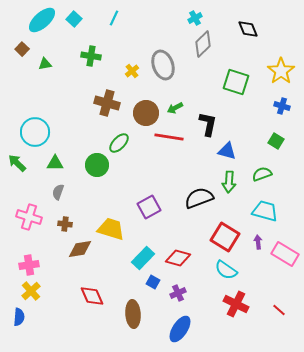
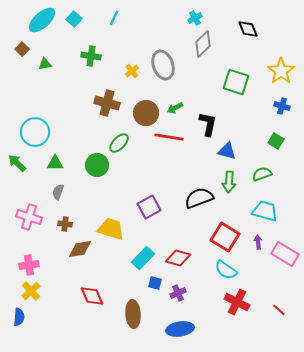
blue square at (153, 282): moved 2 px right, 1 px down; rotated 16 degrees counterclockwise
red cross at (236, 304): moved 1 px right, 2 px up
blue ellipse at (180, 329): rotated 48 degrees clockwise
